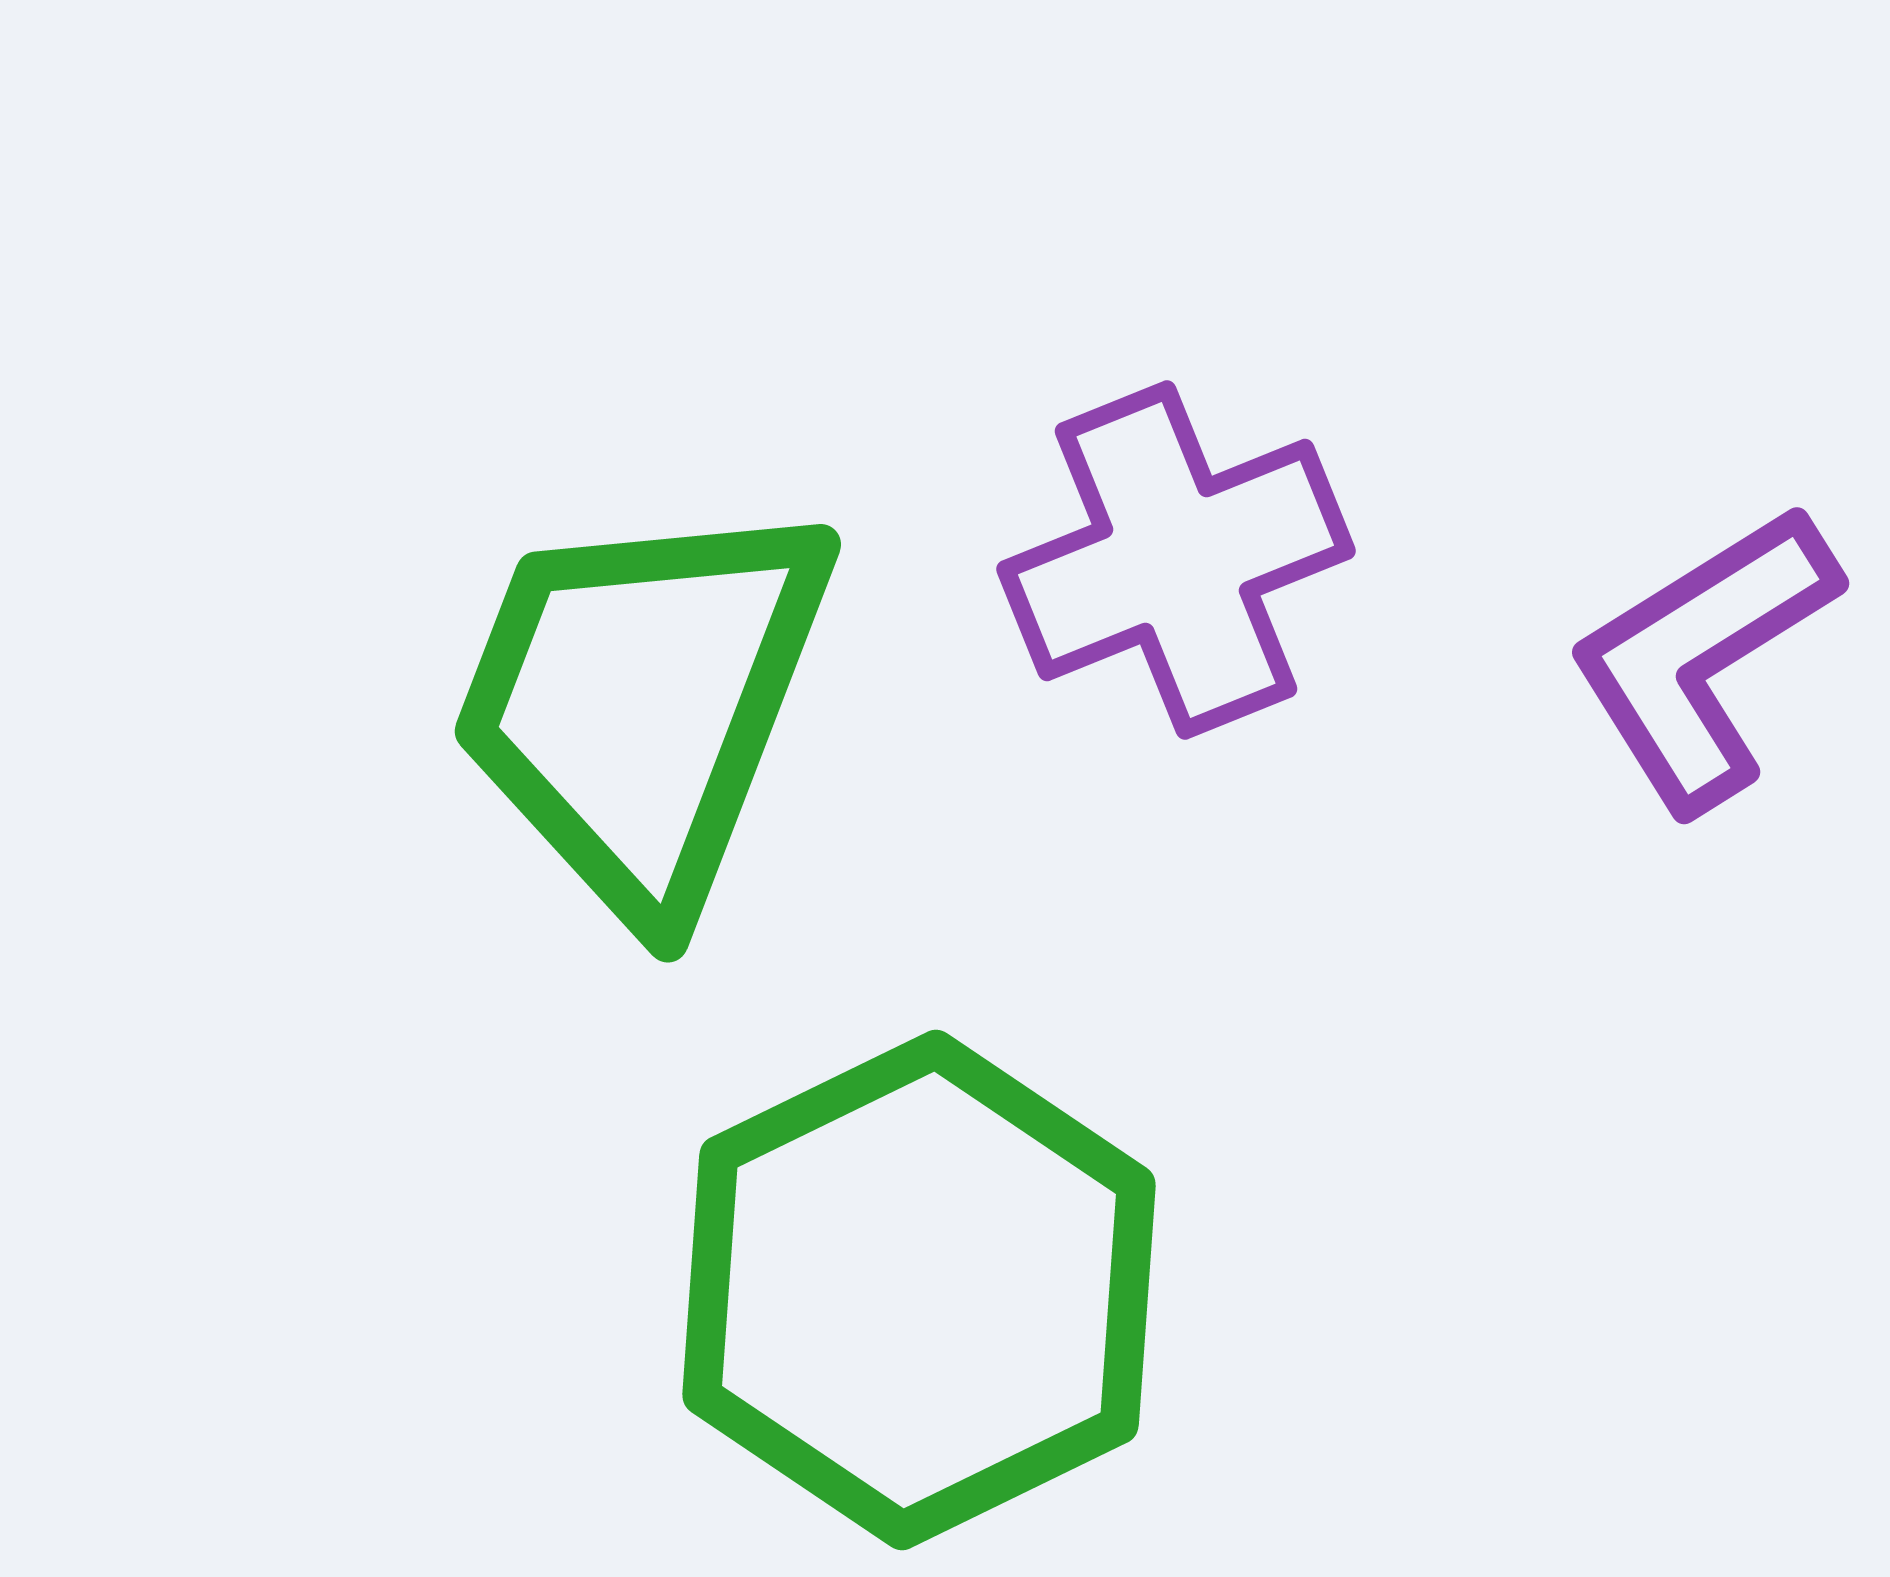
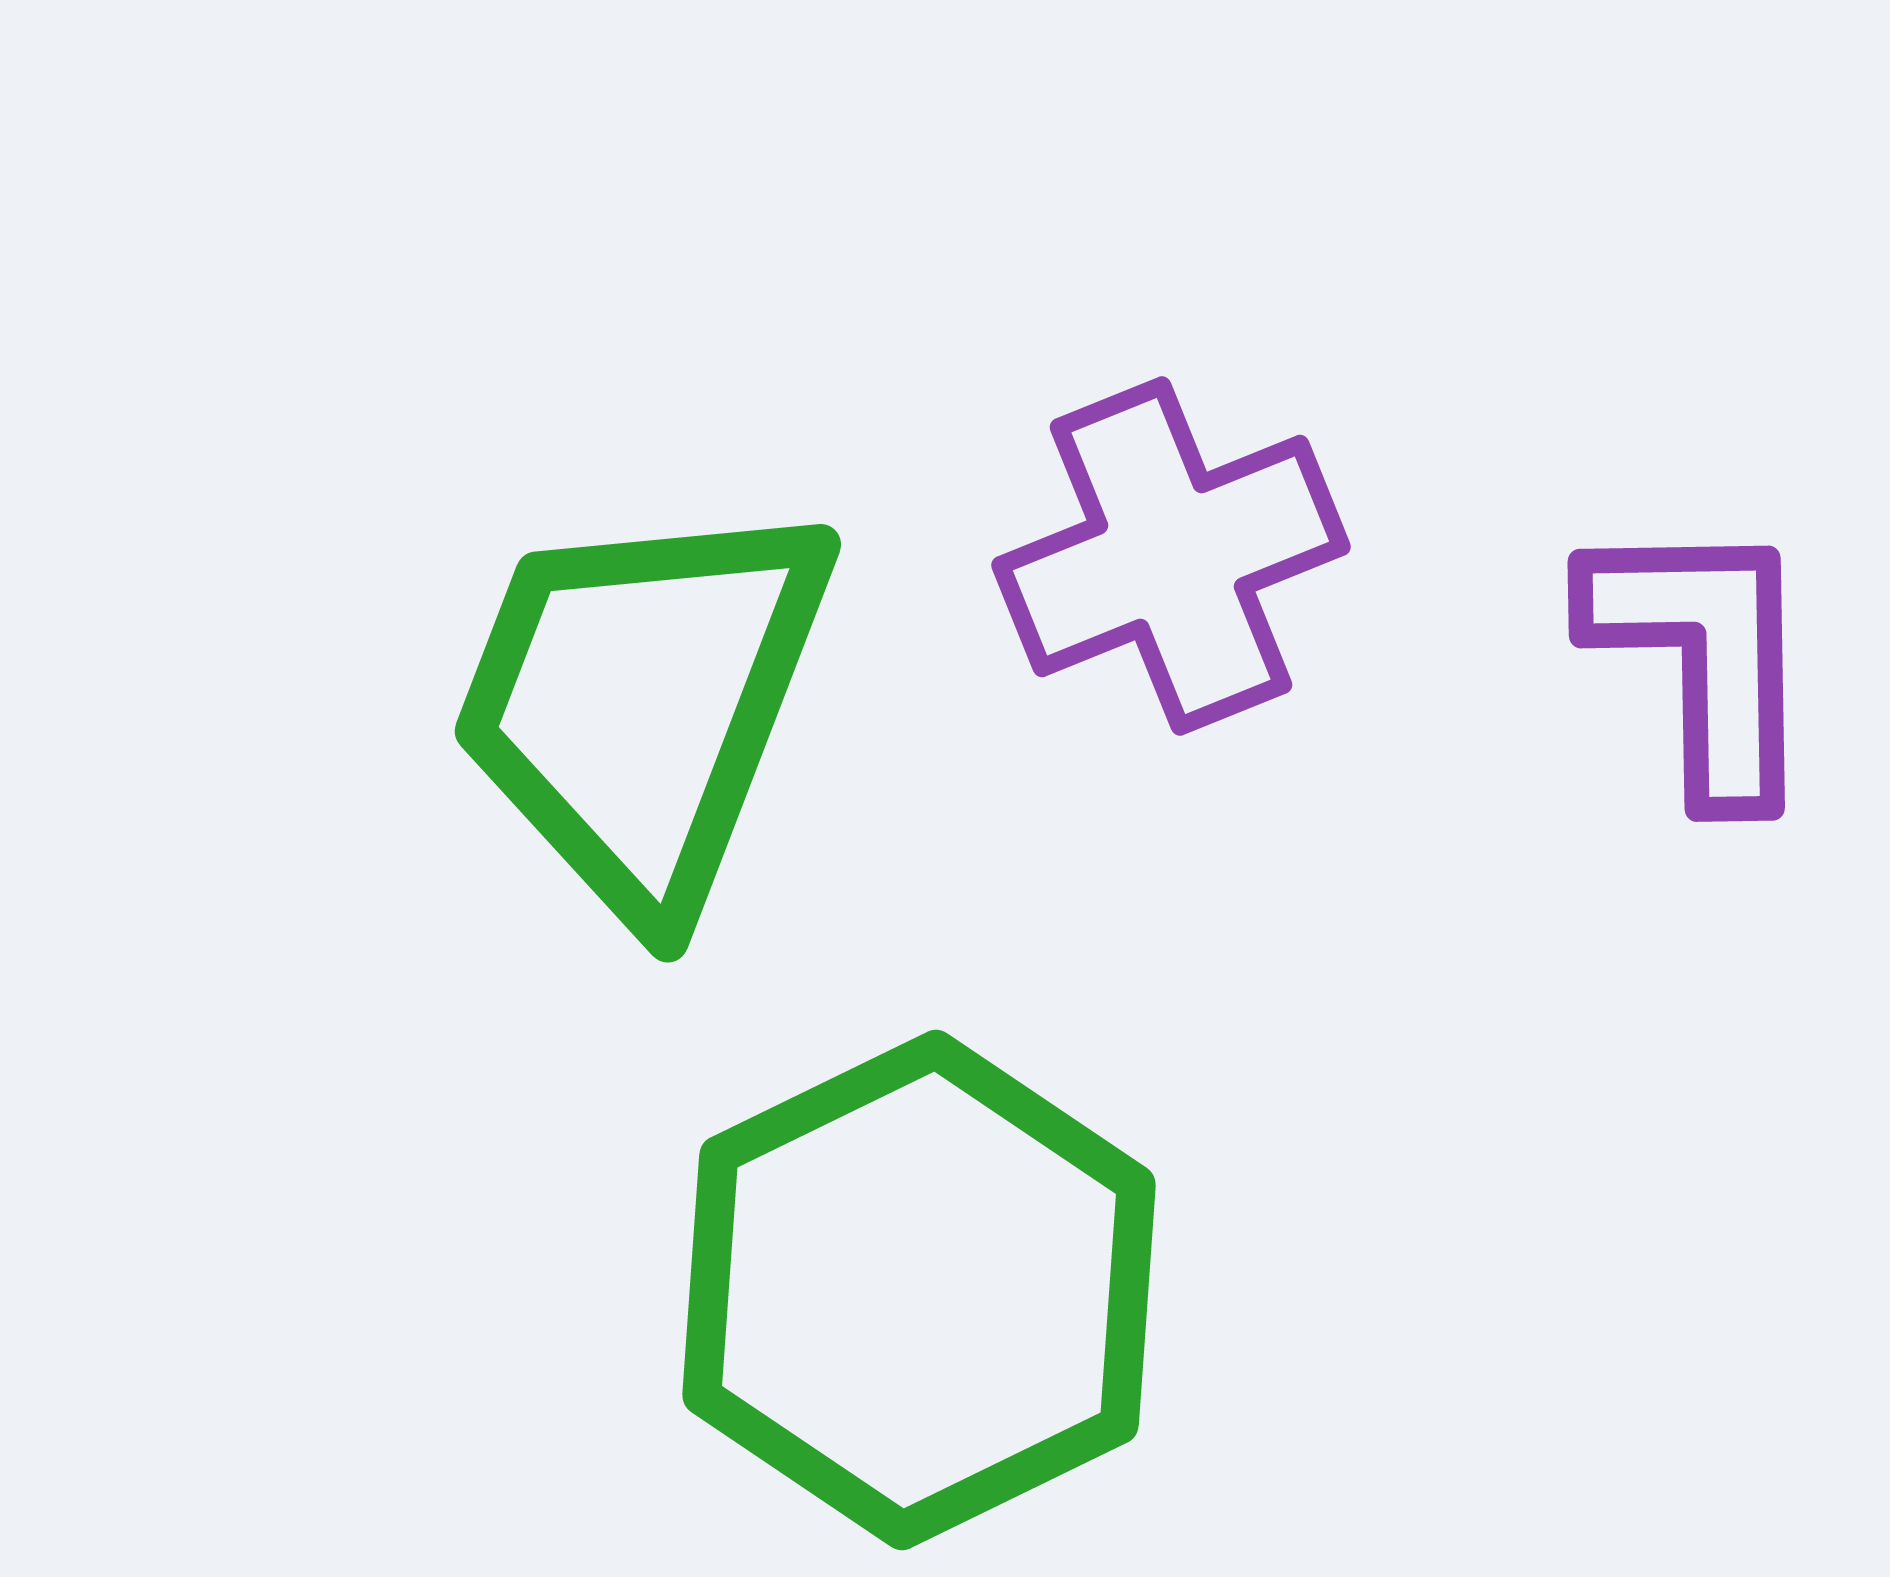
purple cross: moved 5 px left, 4 px up
purple L-shape: rotated 121 degrees clockwise
